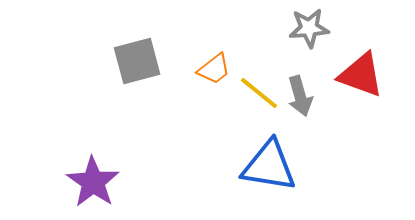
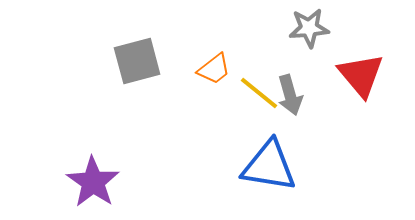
red triangle: rotated 30 degrees clockwise
gray arrow: moved 10 px left, 1 px up
